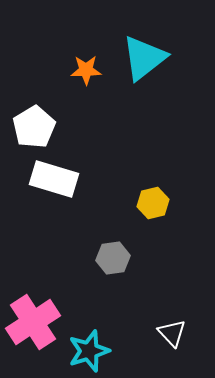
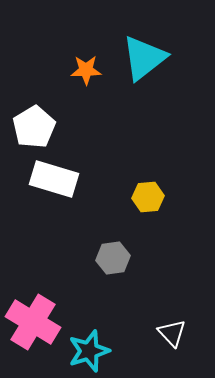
yellow hexagon: moved 5 px left, 6 px up; rotated 8 degrees clockwise
pink cross: rotated 26 degrees counterclockwise
